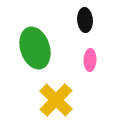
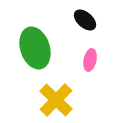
black ellipse: rotated 45 degrees counterclockwise
pink ellipse: rotated 10 degrees clockwise
